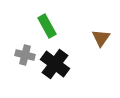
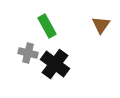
brown triangle: moved 13 px up
gray cross: moved 3 px right, 2 px up
